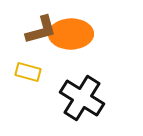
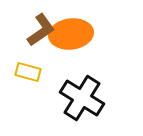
brown L-shape: rotated 20 degrees counterclockwise
orange ellipse: rotated 6 degrees counterclockwise
